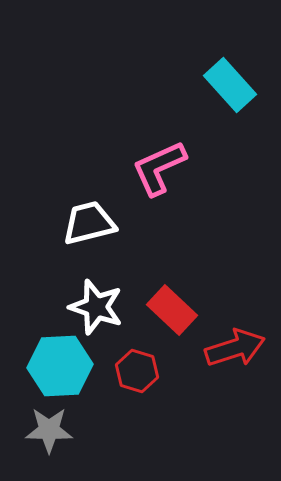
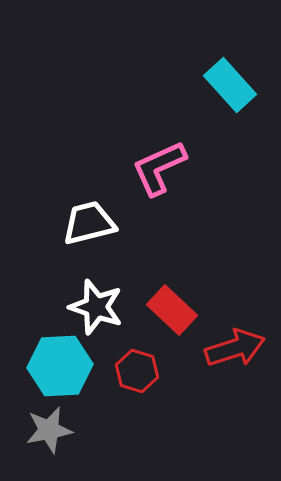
gray star: rotated 12 degrees counterclockwise
